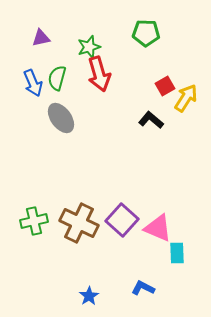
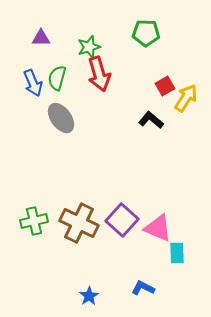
purple triangle: rotated 12 degrees clockwise
